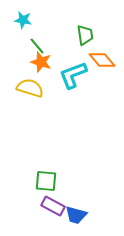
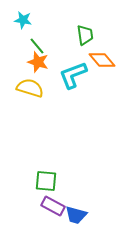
orange star: moved 3 px left
